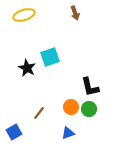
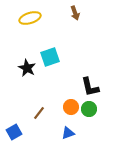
yellow ellipse: moved 6 px right, 3 px down
